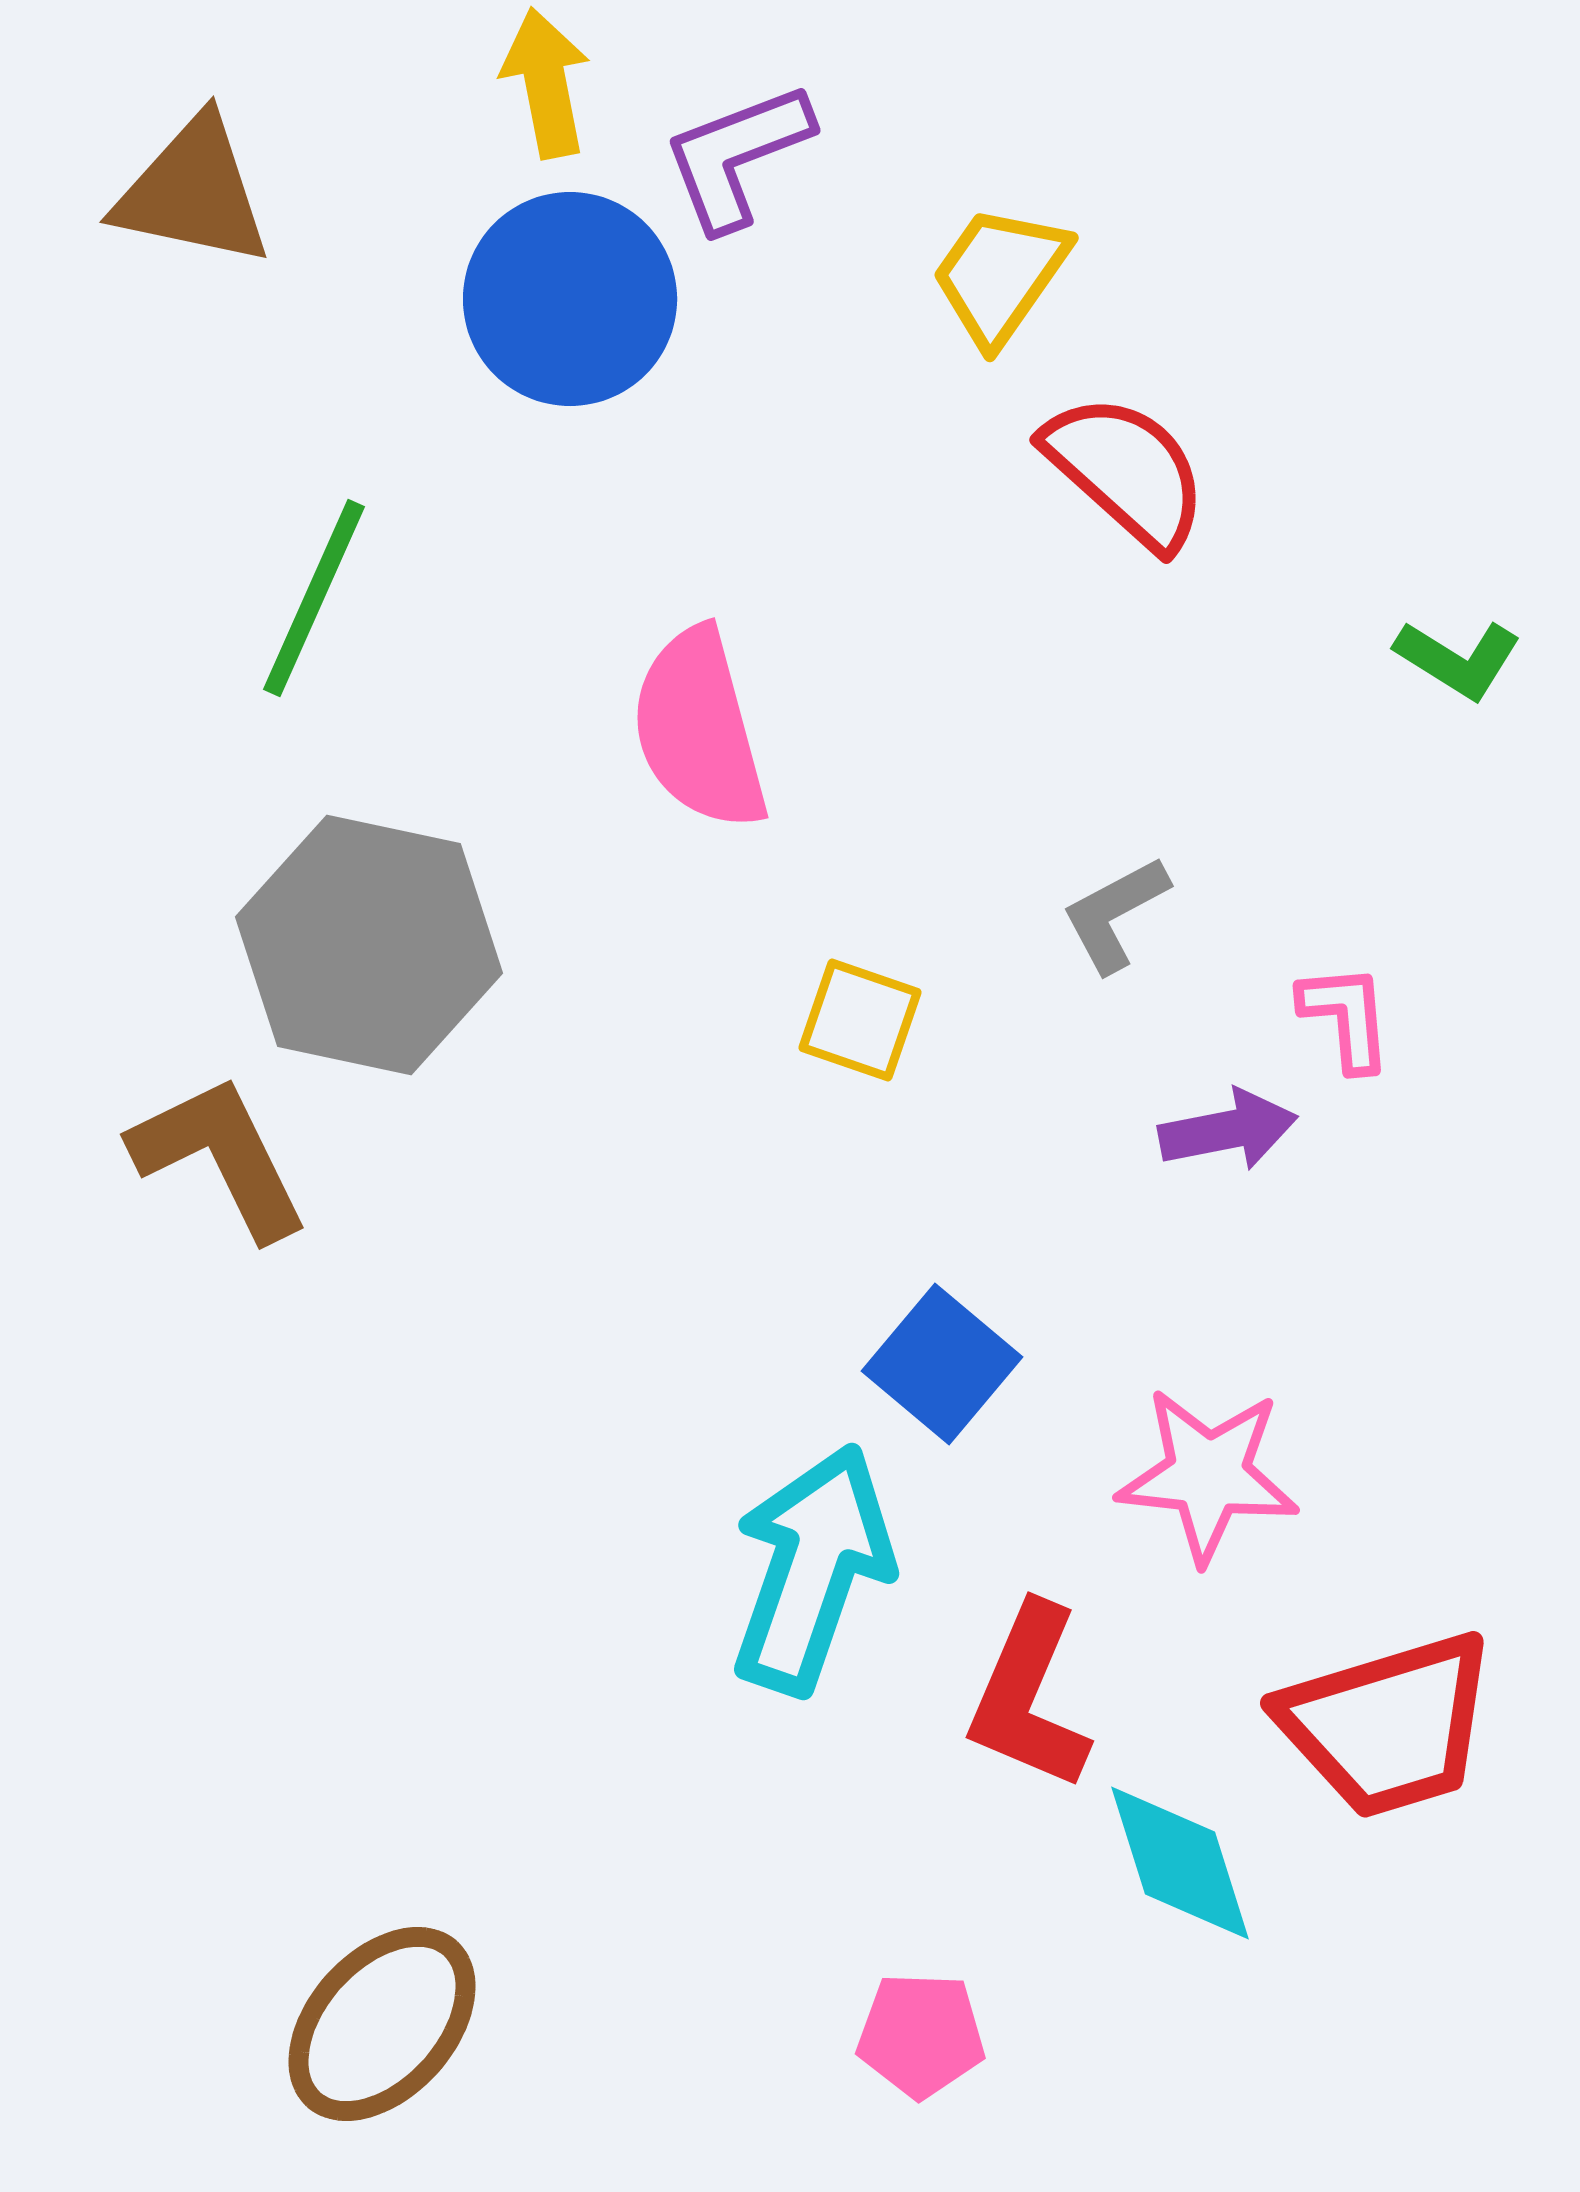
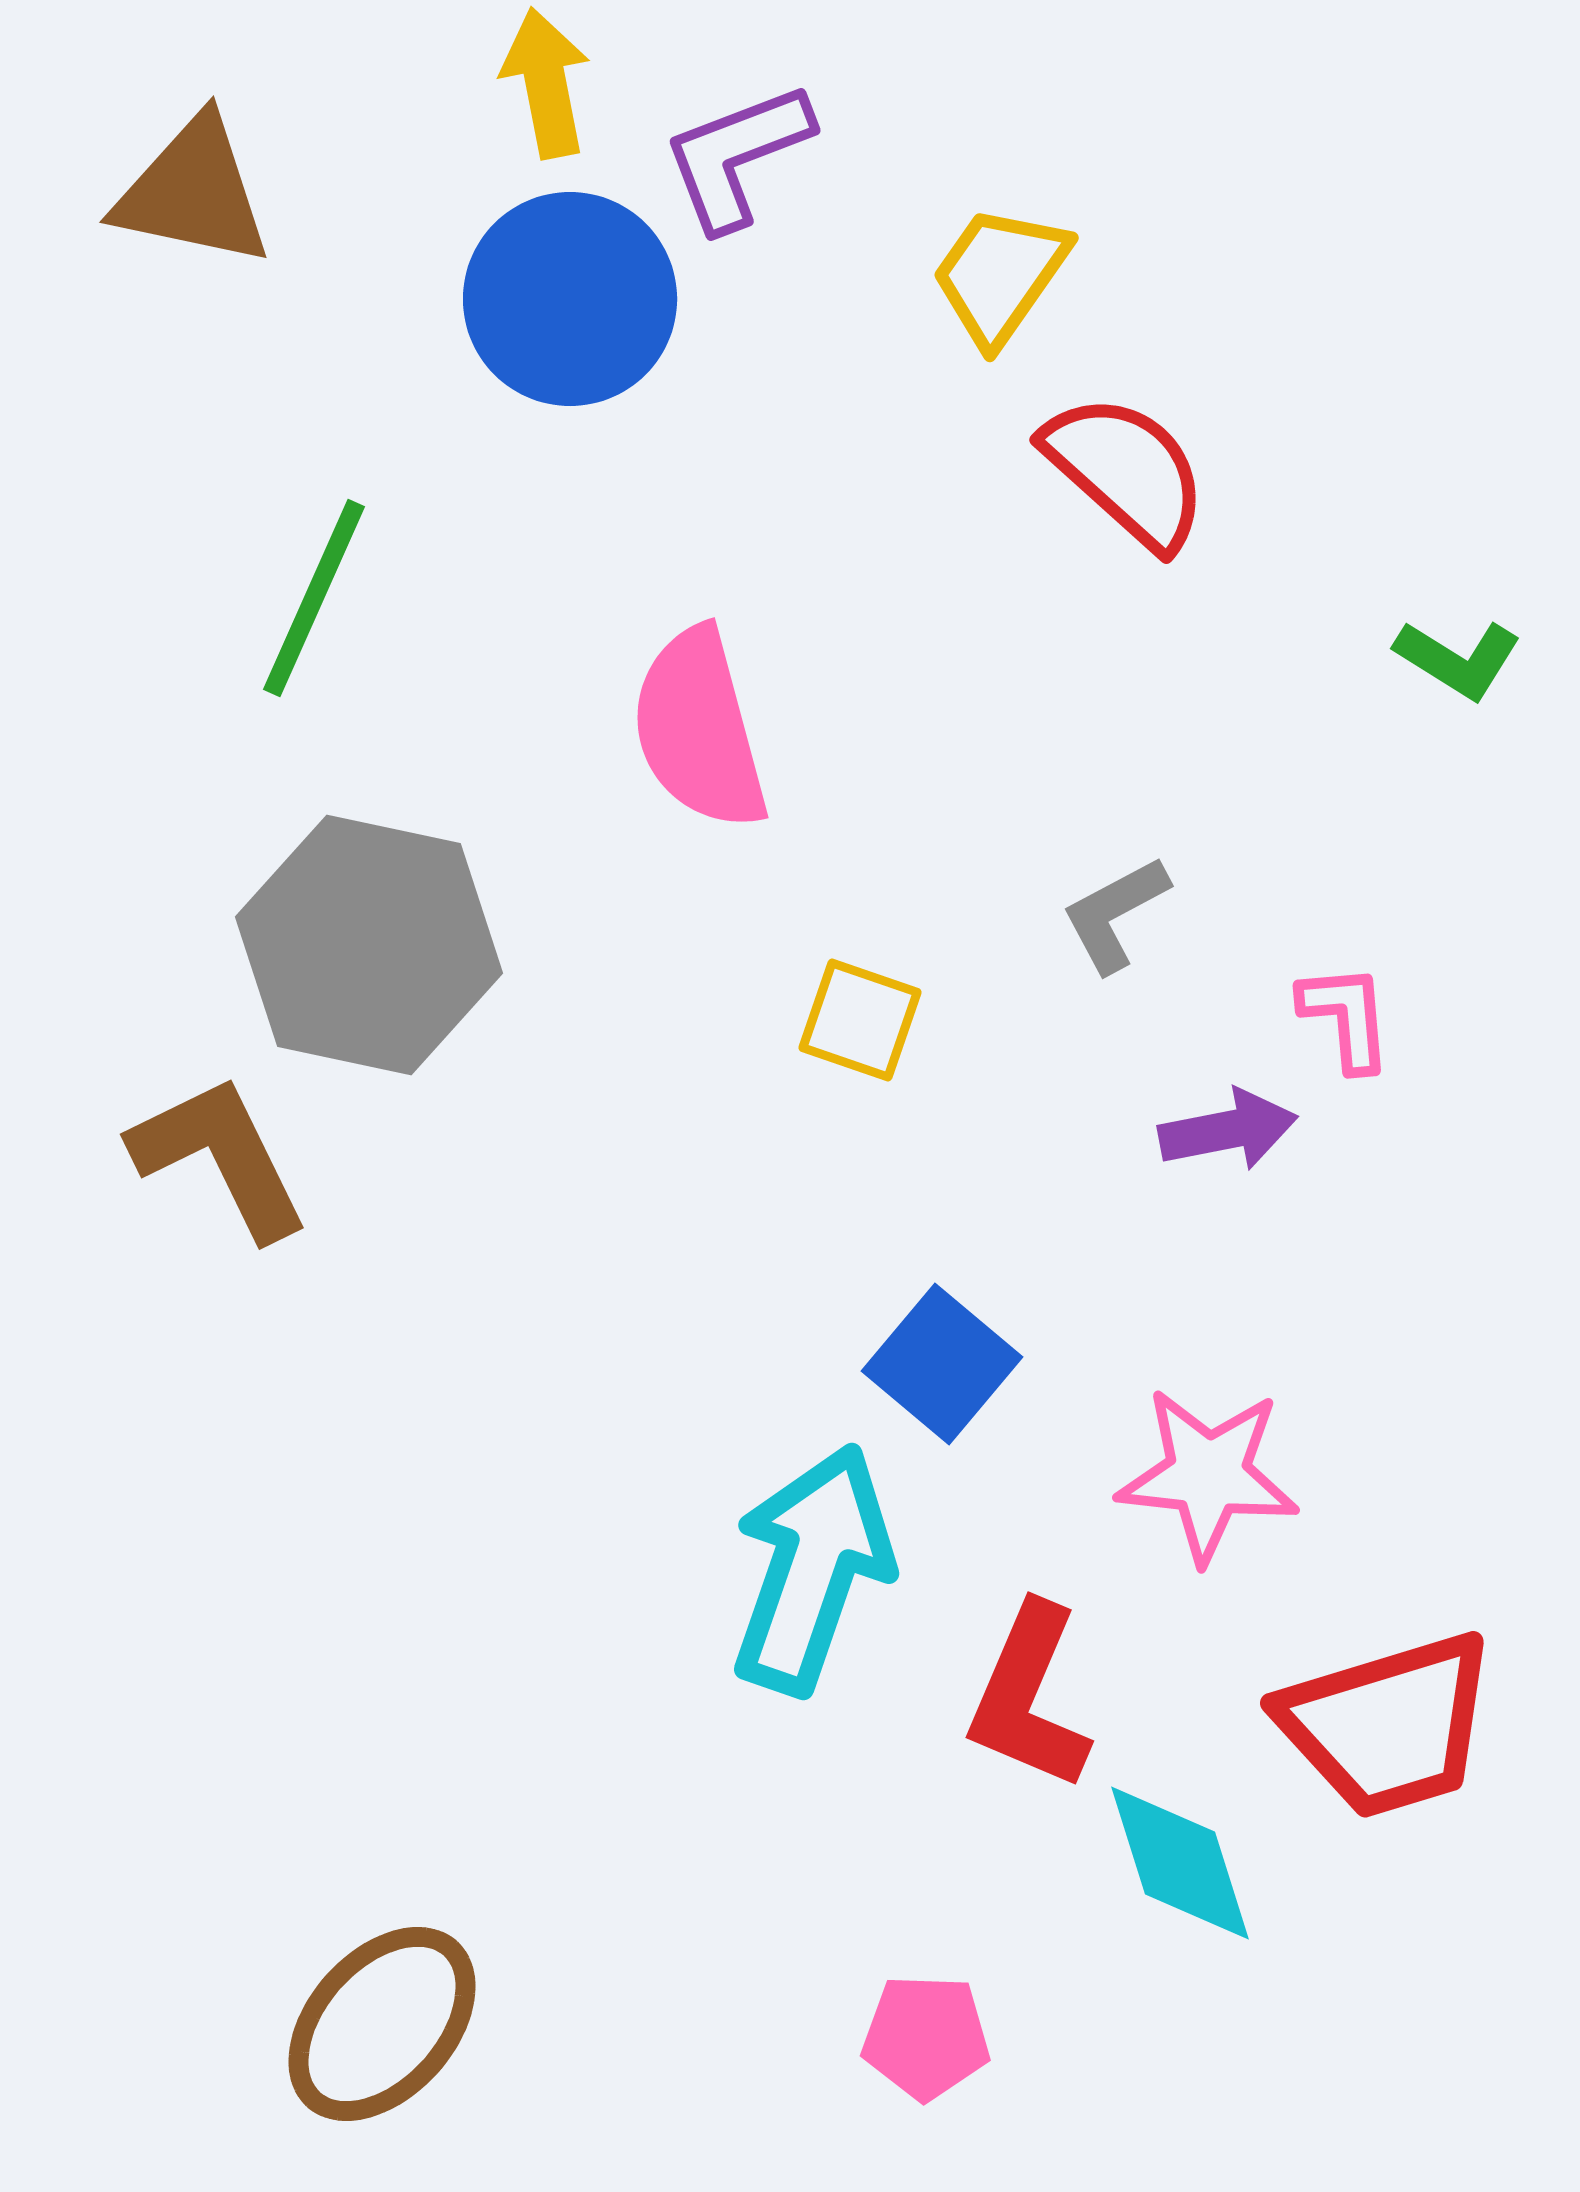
pink pentagon: moved 5 px right, 2 px down
